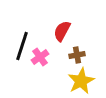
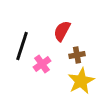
pink cross: moved 2 px right, 7 px down
